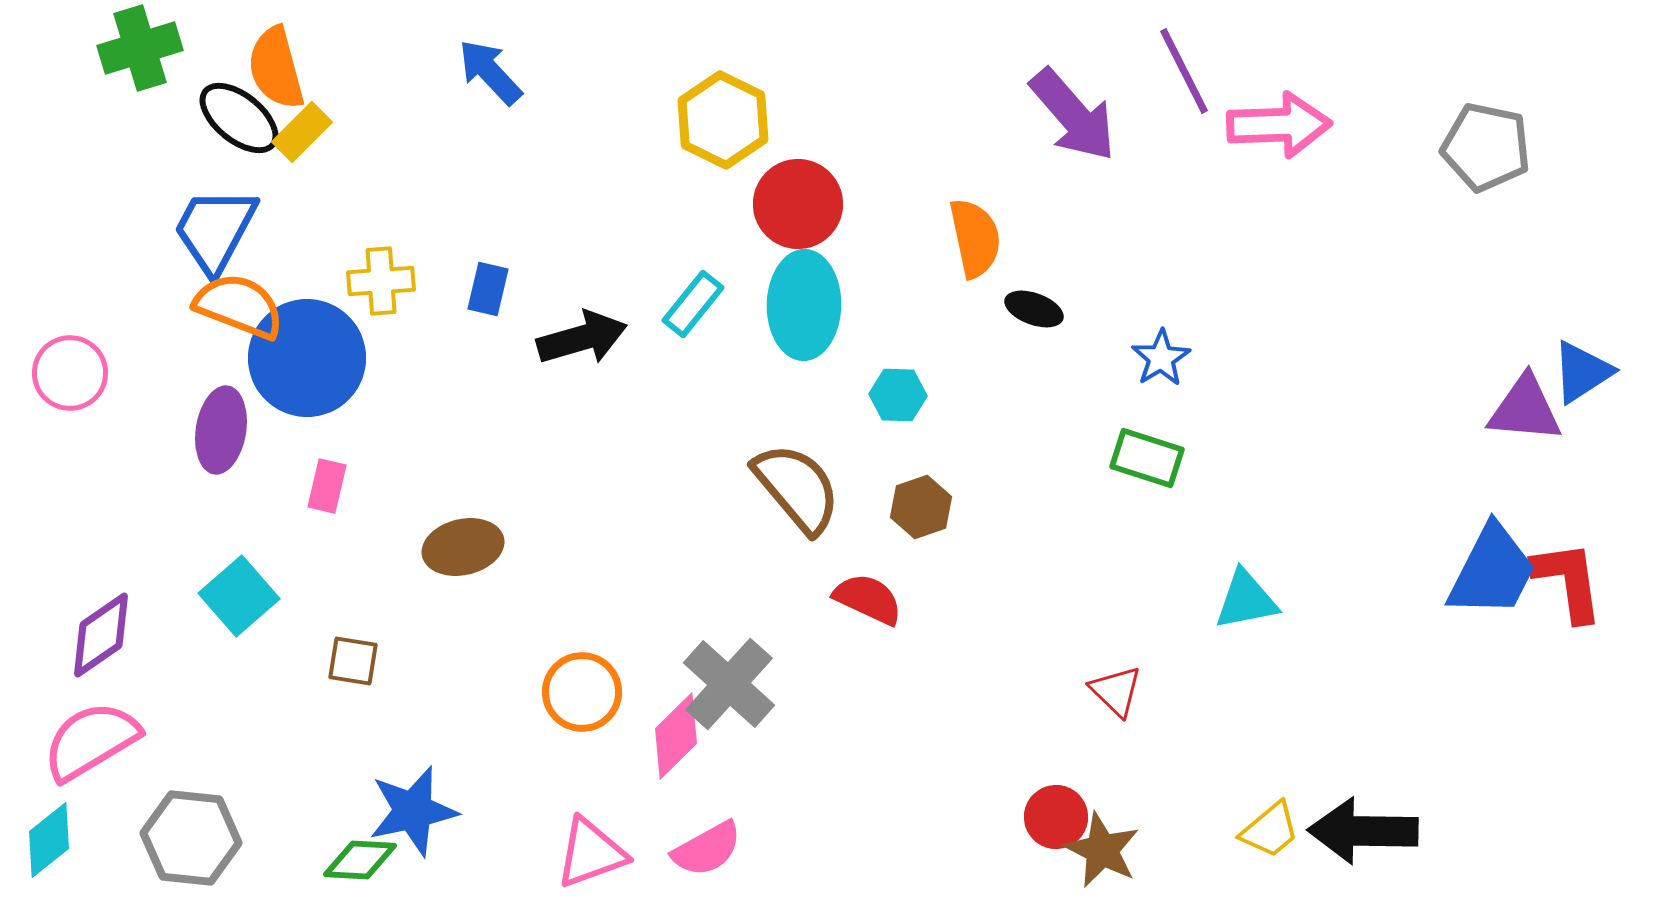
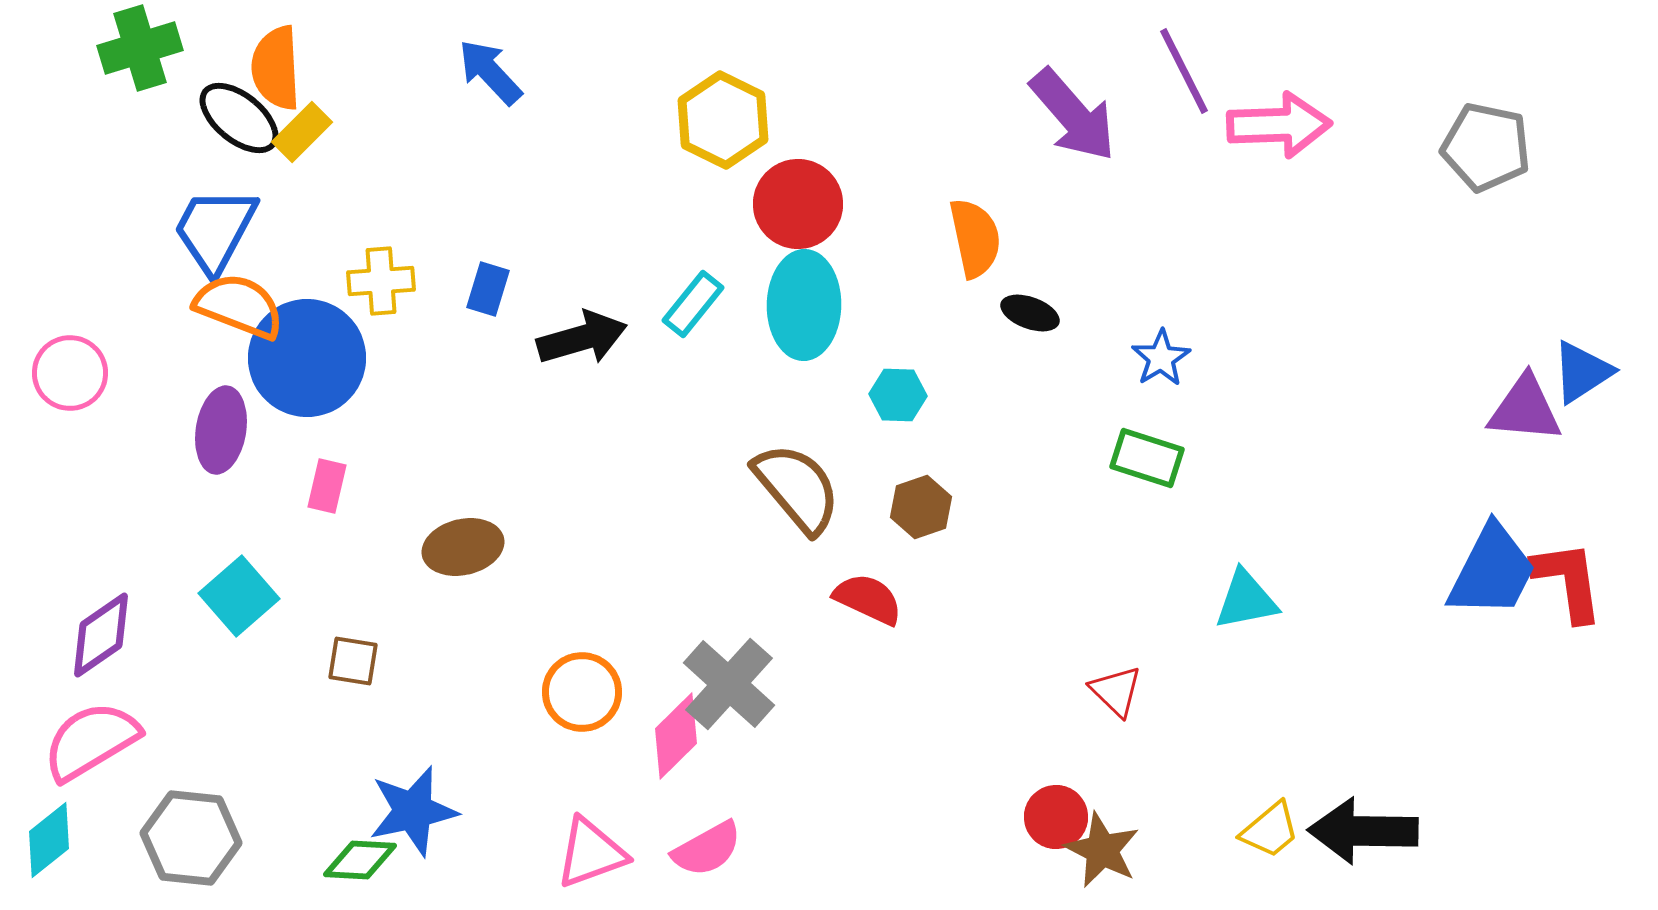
orange semicircle at (276, 68): rotated 12 degrees clockwise
blue rectangle at (488, 289): rotated 4 degrees clockwise
black ellipse at (1034, 309): moved 4 px left, 4 px down
